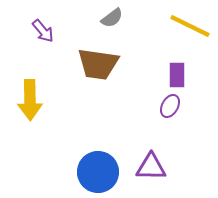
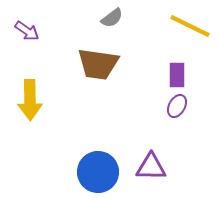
purple arrow: moved 16 px left; rotated 15 degrees counterclockwise
purple ellipse: moved 7 px right
